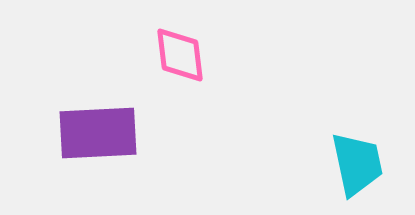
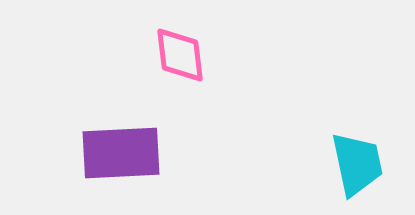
purple rectangle: moved 23 px right, 20 px down
